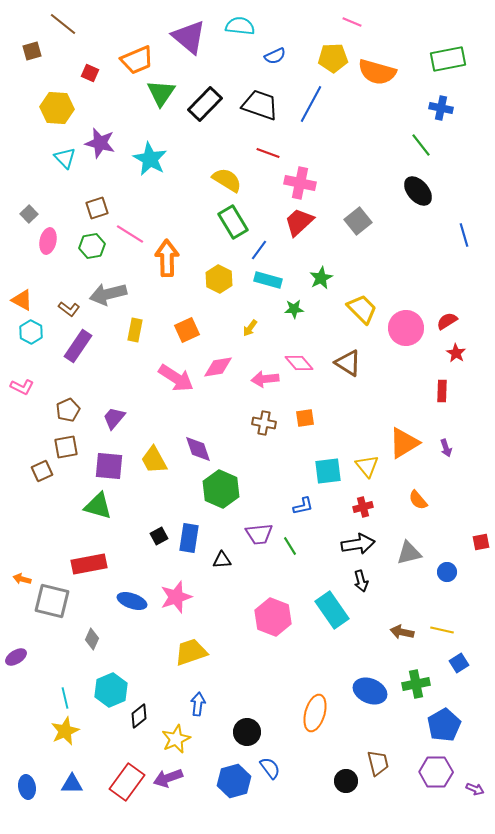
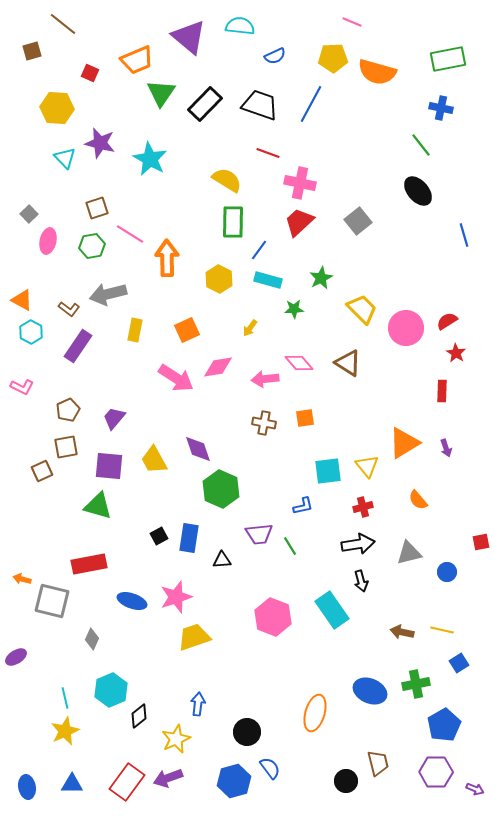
green rectangle at (233, 222): rotated 32 degrees clockwise
yellow trapezoid at (191, 652): moved 3 px right, 15 px up
